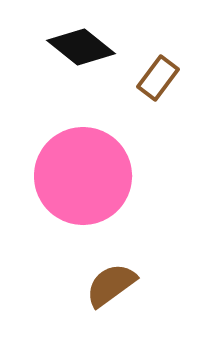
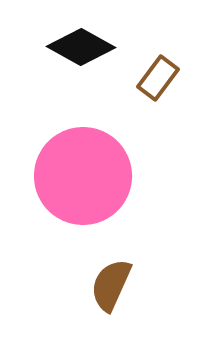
black diamond: rotated 10 degrees counterclockwise
brown semicircle: rotated 30 degrees counterclockwise
